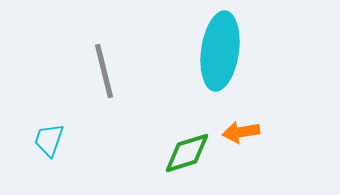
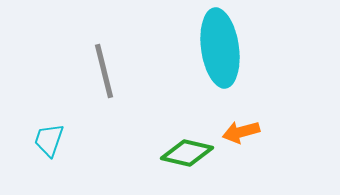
cyan ellipse: moved 3 px up; rotated 16 degrees counterclockwise
orange arrow: rotated 6 degrees counterclockwise
green diamond: rotated 30 degrees clockwise
